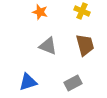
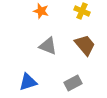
orange star: moved 1 px right, 1 px up
brown trapezoid: rotated 25 degrees counterclockwise
